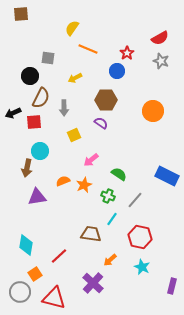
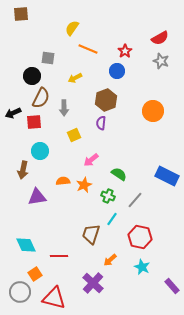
red star: moved 2 px left, 2 px up
black circle: moved 2 px right
brown hexagon: rotated 20 degrees counterclockwise
purple semicircle: rotated 120 degrees counterclockwise
brown arrow: moved 4 px left, 2 px down
orange semicircle: rotated 16 degrees clockwise
brown trapezoid: rotated 80 degrees counterclockwise
cyan diamond: rotated 35 degrees counterclockwise
red line: rotated 42 degrees clockwise
purple rectangle: rotated 56 degrees counterclockwise
